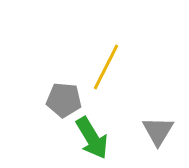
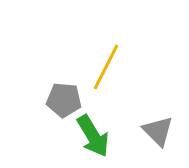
gray triangle: rotated 16 degrees counterclockwise
green arrow: moved 1 px right, 2 px up
